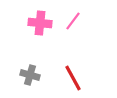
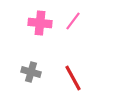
gray cross: moved 1 px right, 3 px up
